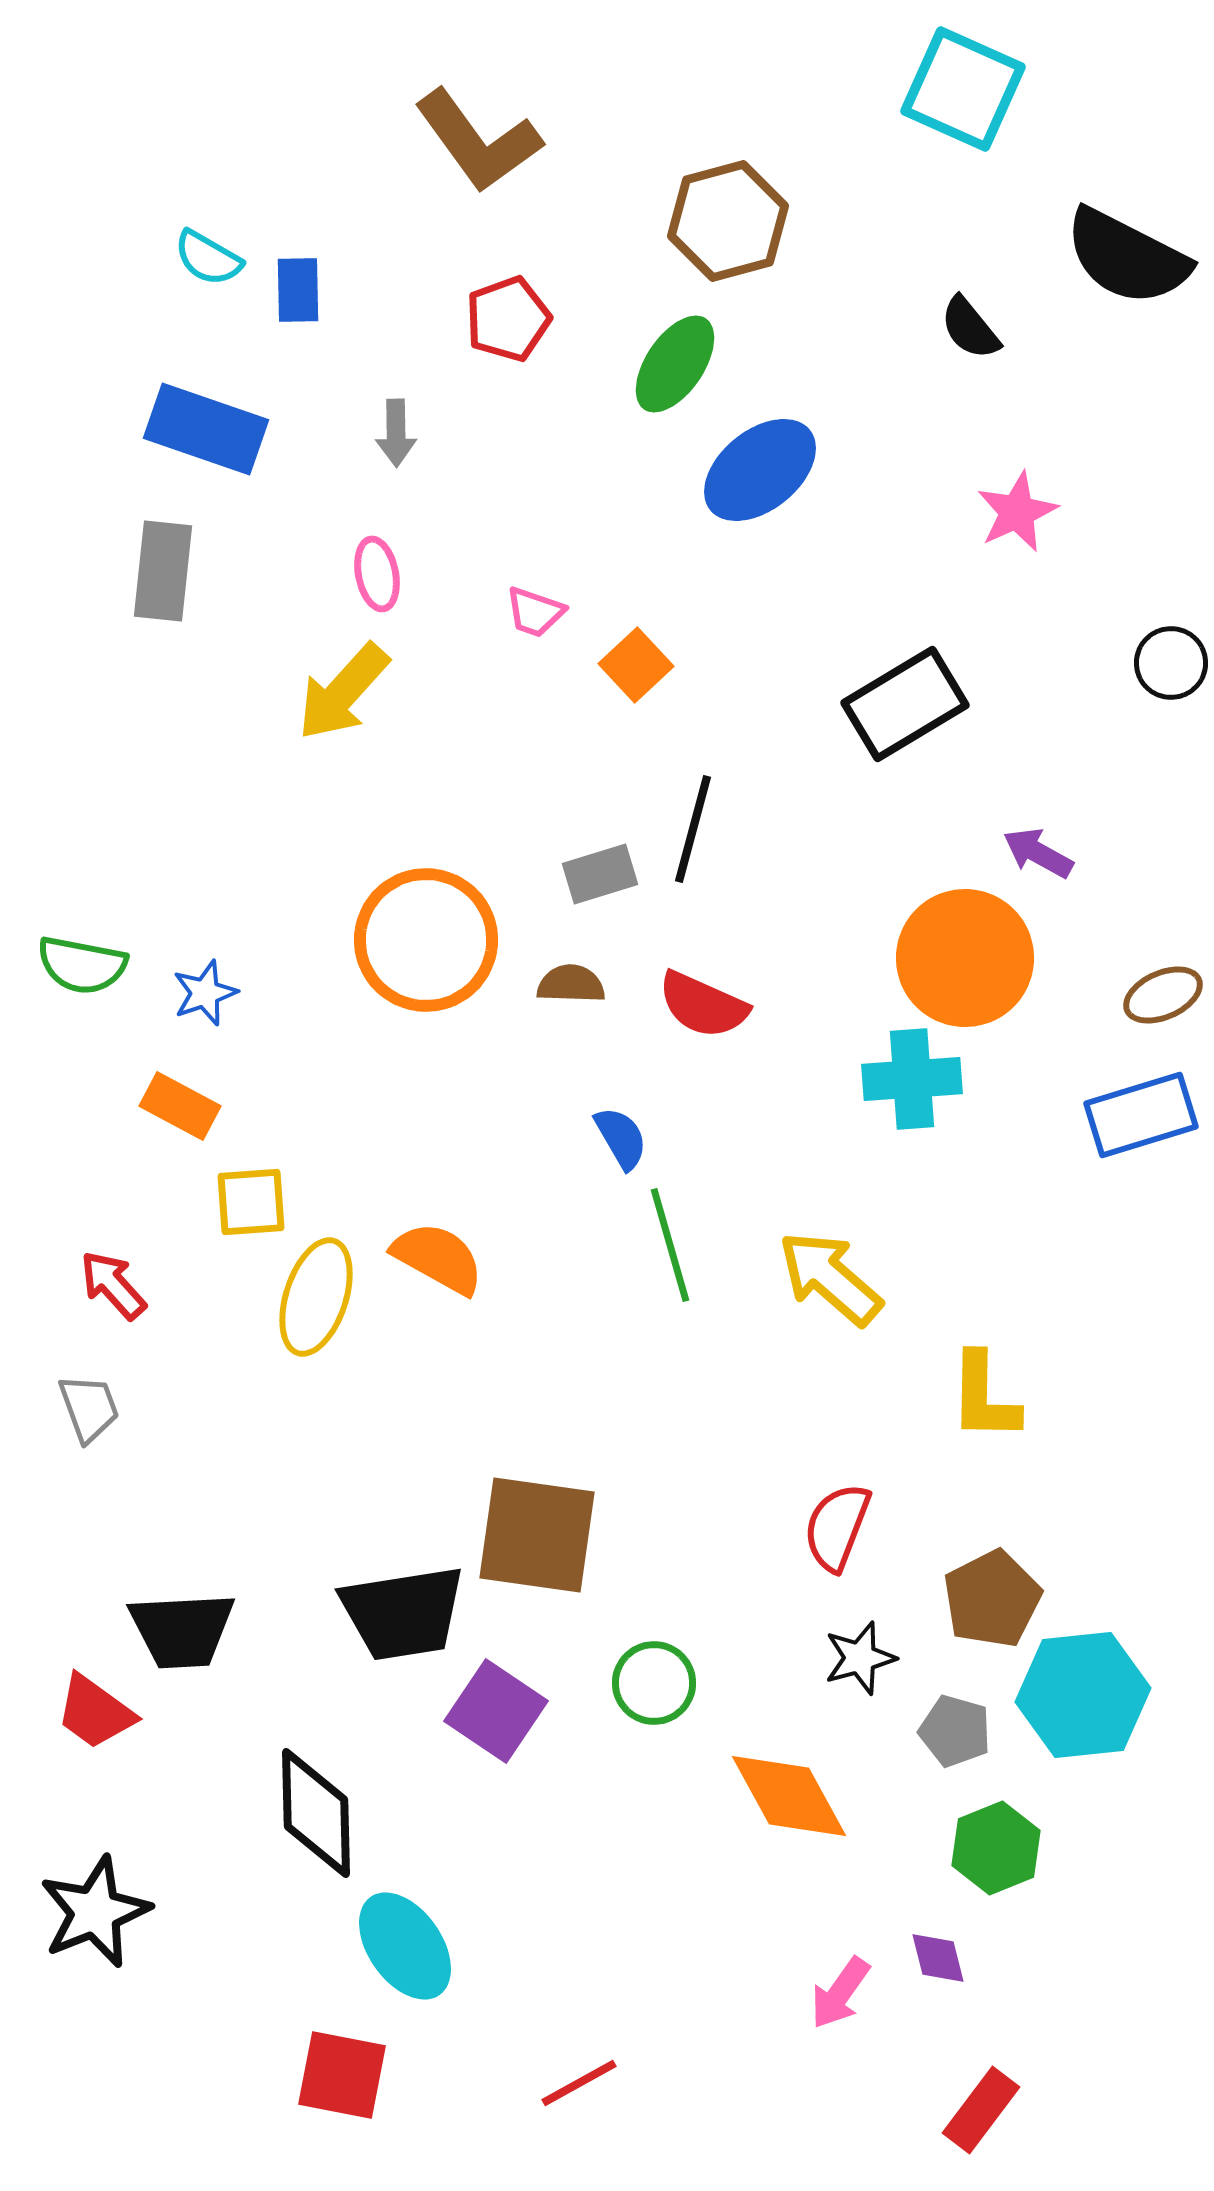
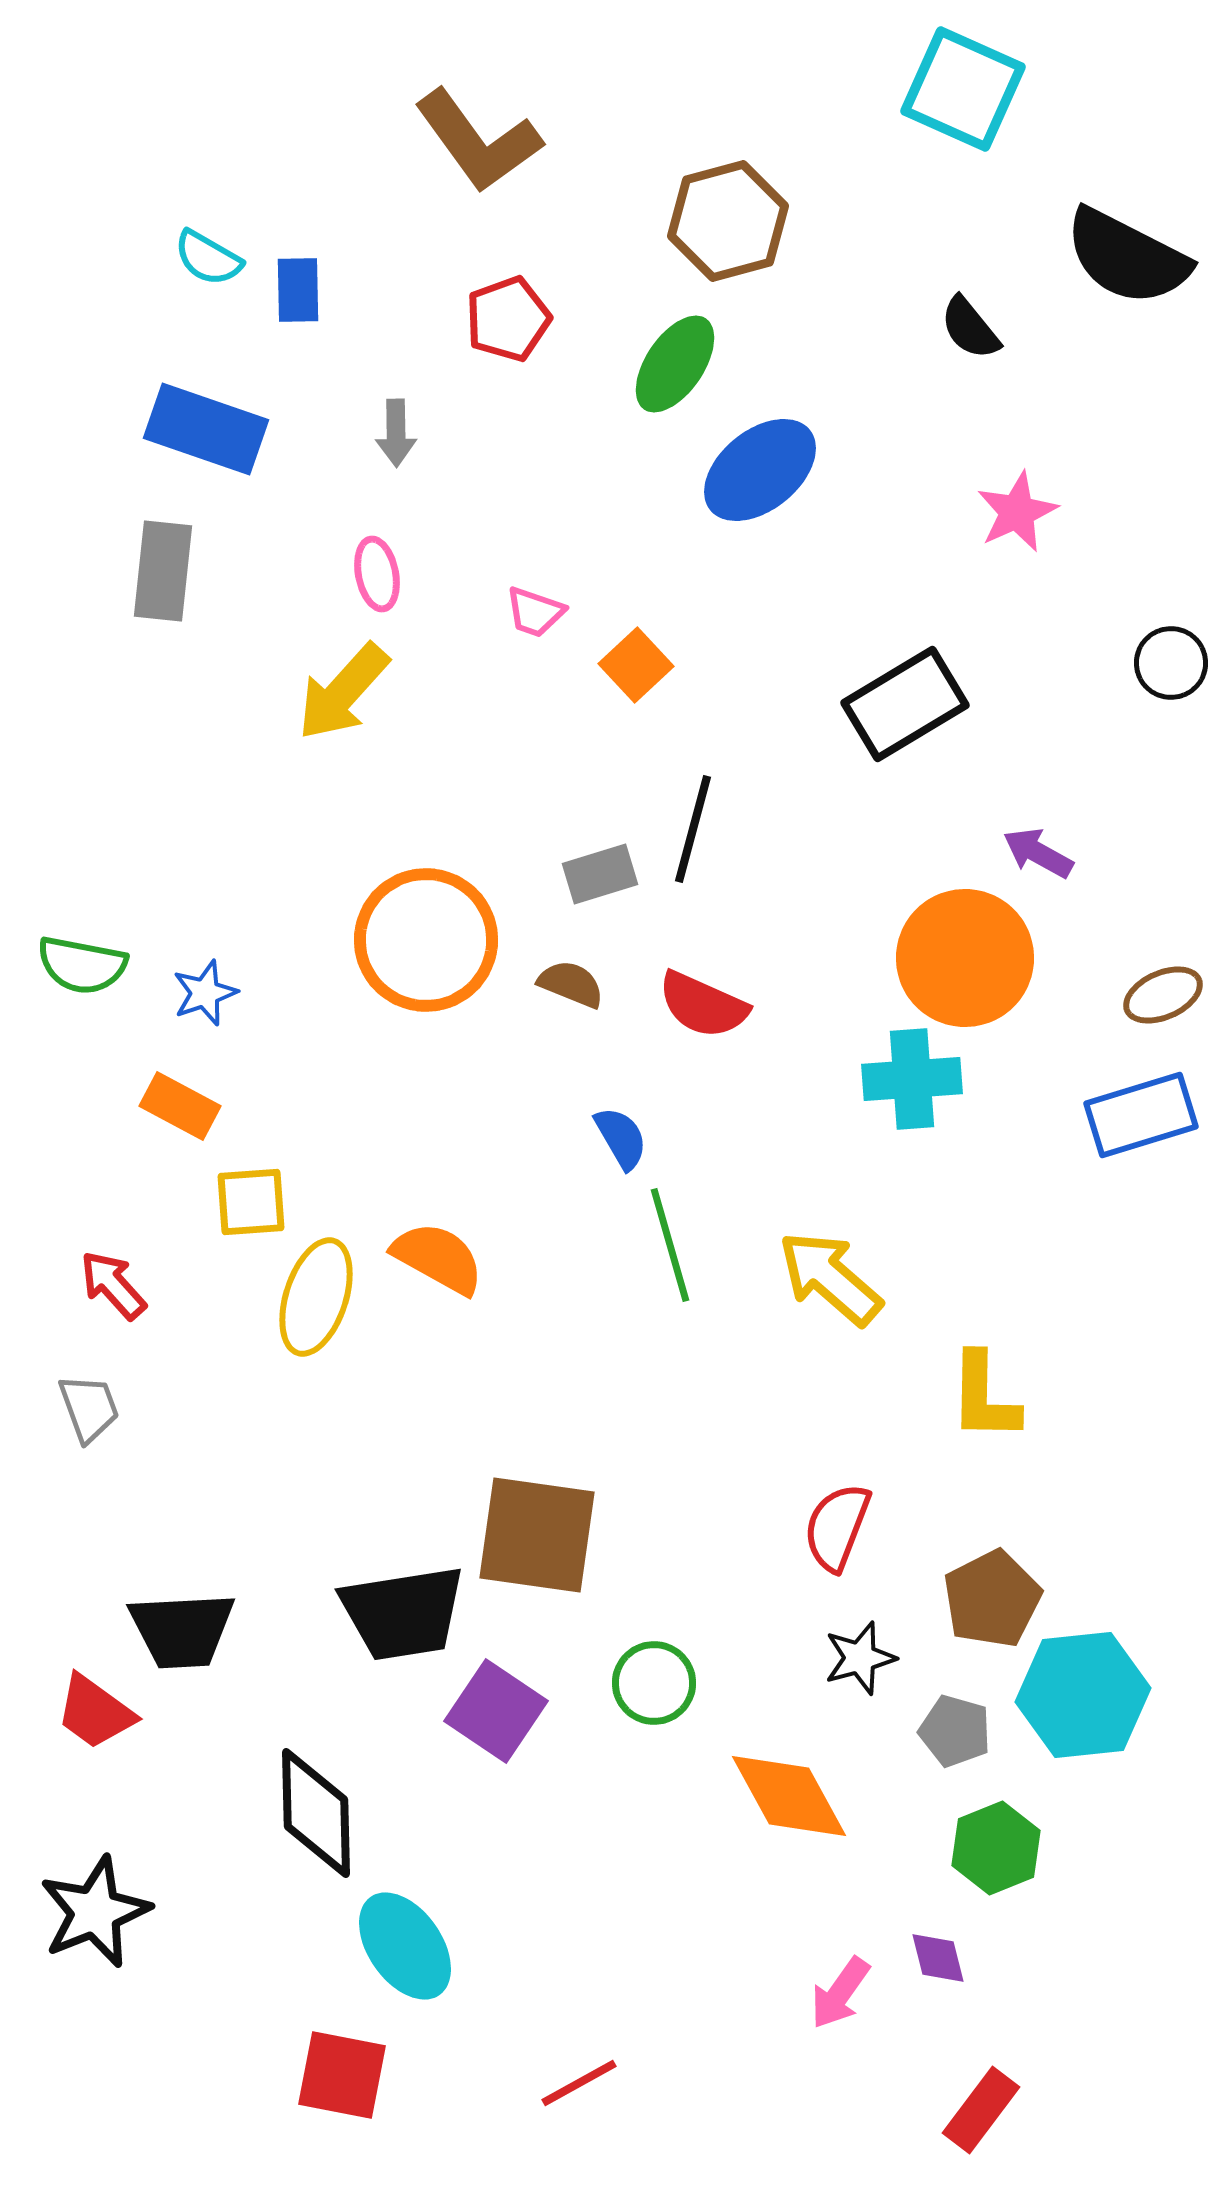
brown semicircle at (571, 984): rotated 20 degrees clockwise
